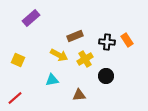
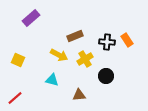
cyan triangle: rotated 24 degrees clockwise
